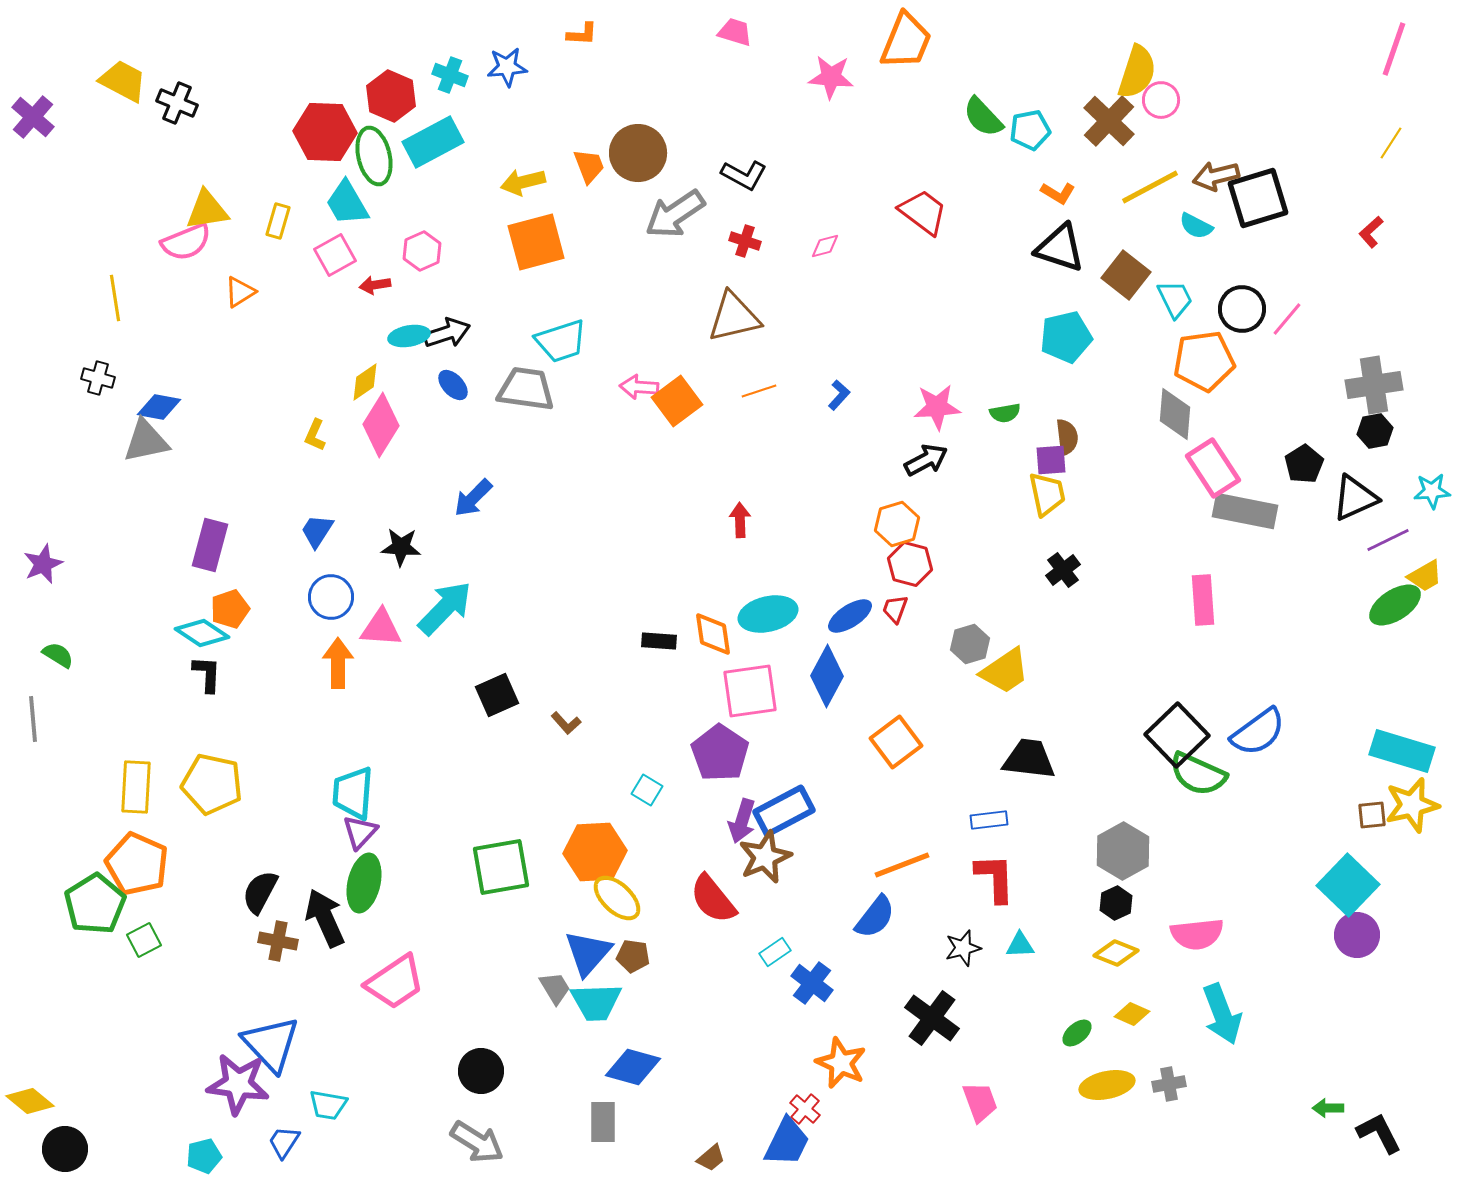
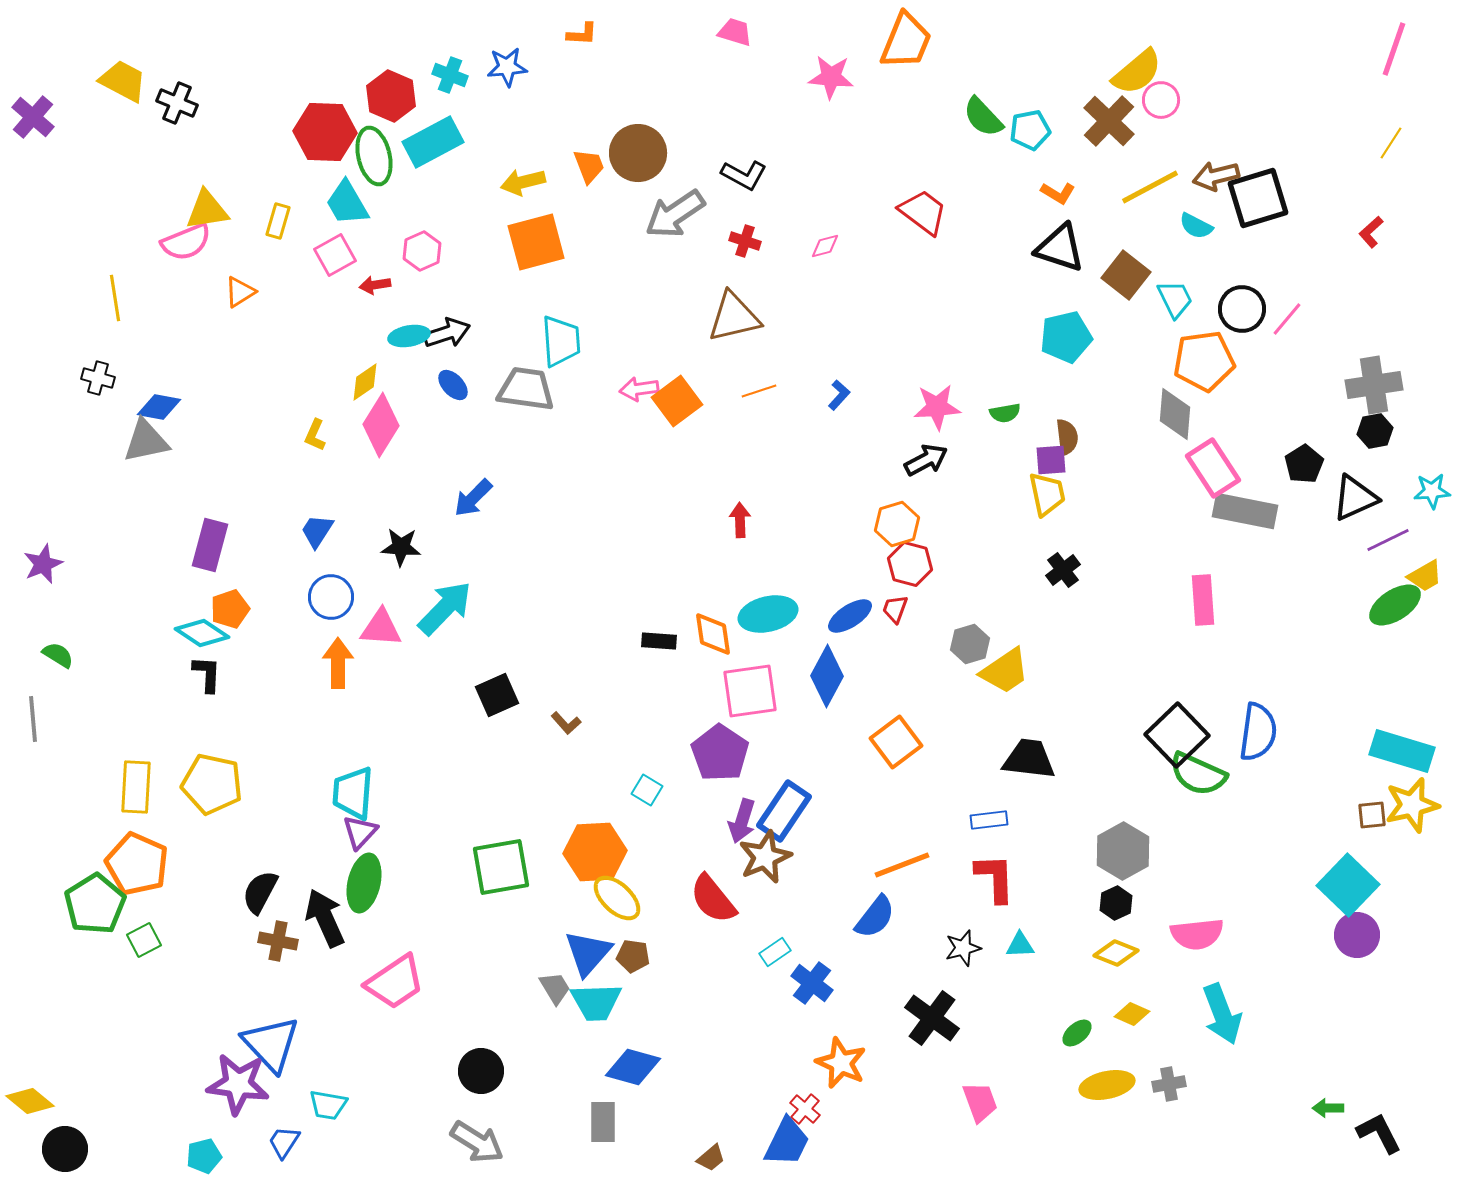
yellow semicircle at (1137, 72): rotated 32 degrees clockwise
cyan trapezoid at (561, 341): rotated 76 degrees counterclockwise
pink arrow at (639, 387): moved 2 px down; rotated 12 degrees counterclockwise
blue semicircle at (1258, 732): rotated 46 degrees counterclockwise
blue rectangle at (784, 811): rotated 28 degrees counterclockwise
